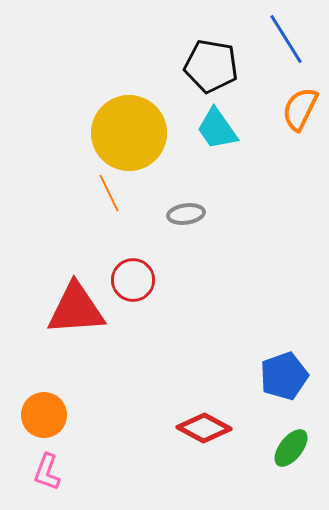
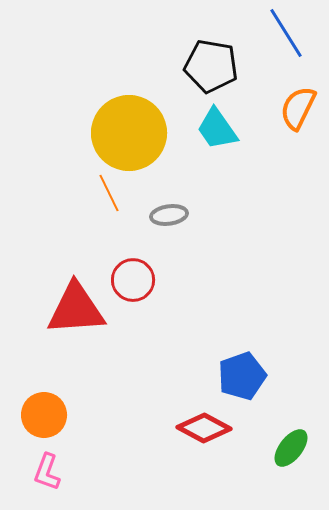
blue line: moved 6 px up
orange semicircle: moved 2 px left, 1 px up
gray ellipse: moved 17 px left, 1 px down
blue pentagon: moved 42 px left
